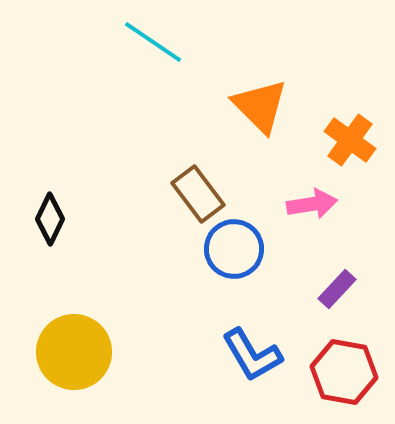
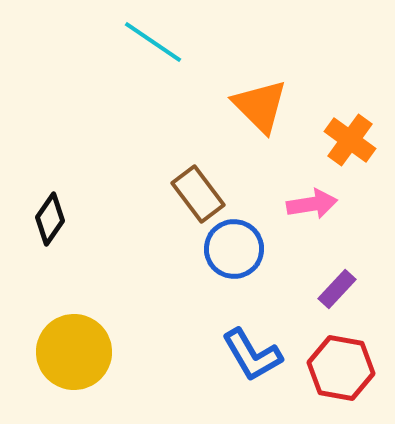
black diamond: rotated 9 degrees clockwise
red hexagon: moved 3 px left, 4 px up
